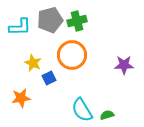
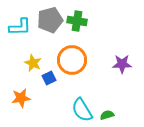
green cross: rotated 24 degrees clockwise
orange circle: moved 5 px down
purple star: moved 2 px left, 1 px up
